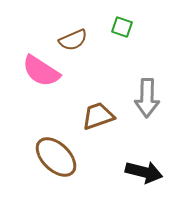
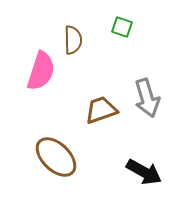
brown semicircle: rotated 68 degrees counterclockwise
pink semicircle: rotated 105 degrees counterclockwise
gray arrow: rotated 18 degrees counterclockwise
brown trapezoid: moved 3 px right, 6 px up
black arrow: rotated 15 degrees clockwise
